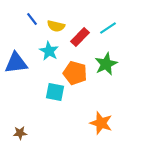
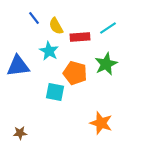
blue line: moved 2 px right, 1 px up
yellow semicircle: rotated 48 degrees clockwise
red rectangle: rotated 42 degrees clockwise
blue triangle: moved 2 px right, 3 px down
